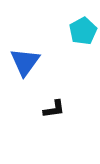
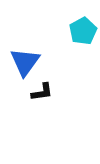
black L-shape: moved 12 px left, 17 px up
